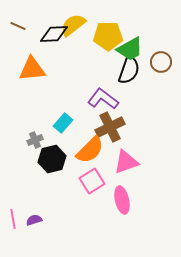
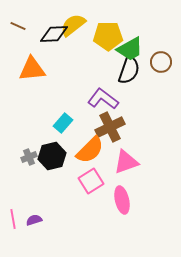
gray cross: moved 6 px left, 17 px down
black hexagon: moved 3 px up
pink square: moved 1 px left
